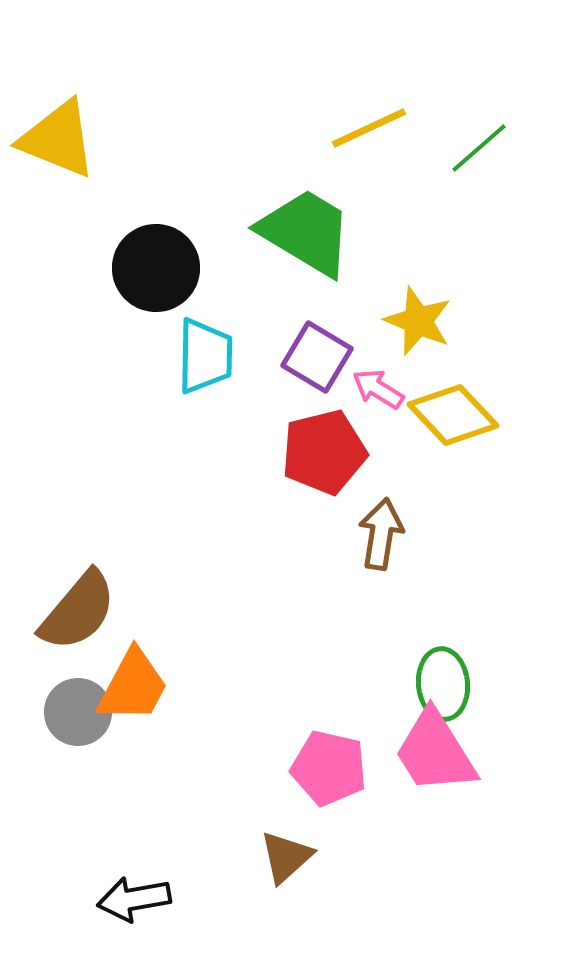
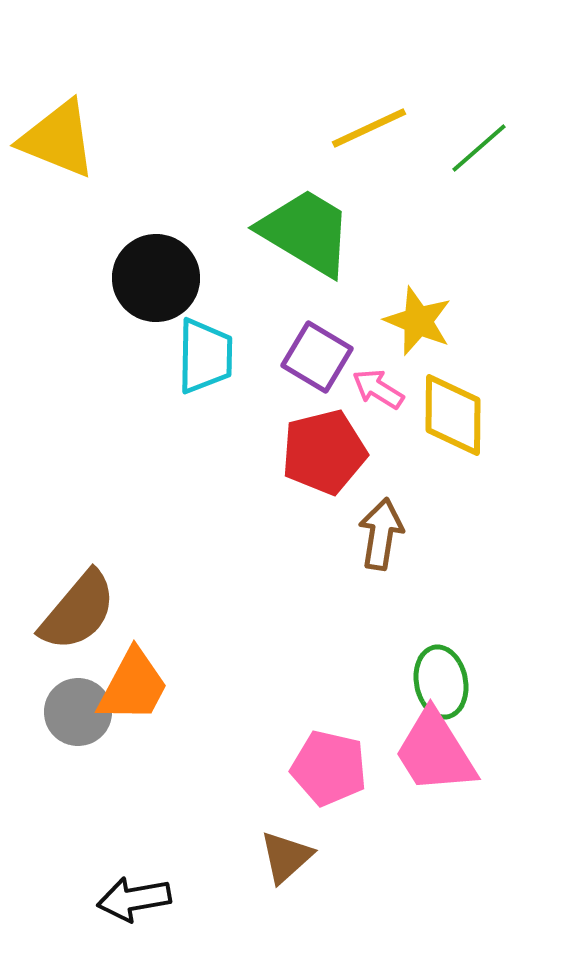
black circle: moved 10 px down
yellow diamond: rotated 44 degrees clockwise
green ellipse: moved 2 px left, 2 px up; rotated 6 degrees counterclockwise
